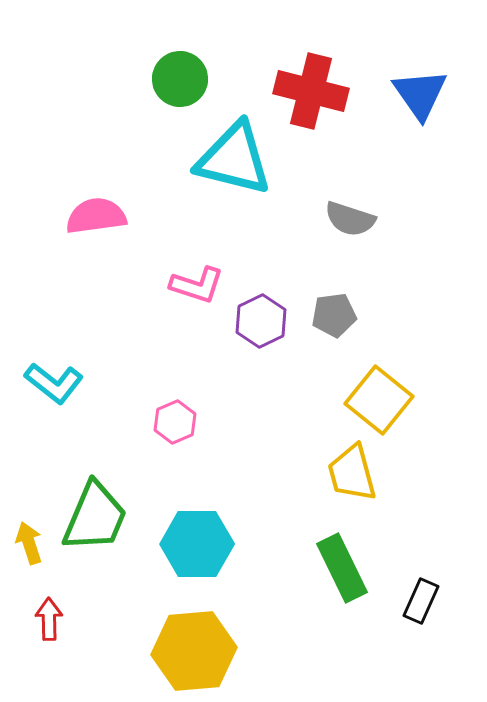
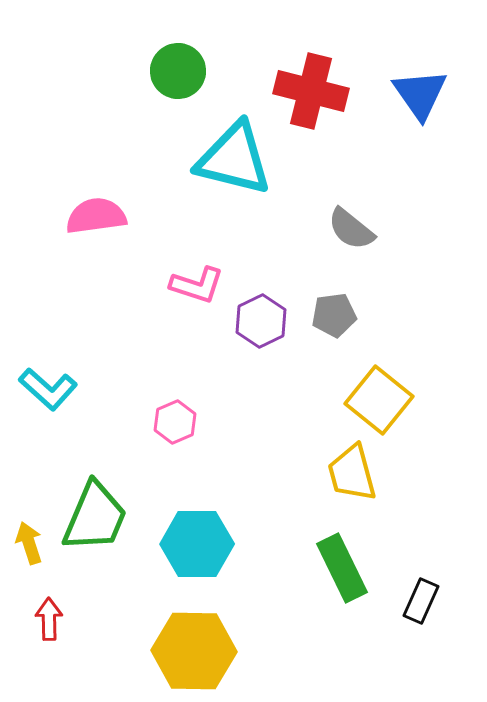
green circle: moved 2 px left, 8 px up
gray semicircle: moved 1 px right, 10 px down; rotated 21 degrees clockwise
cyan L-shape: moved 6 px left, 6 px down; rotated 4 degrees clockwise
yellow hexagon: rotated 6 degrees clockwise
